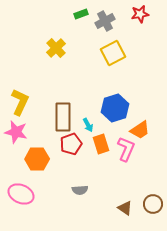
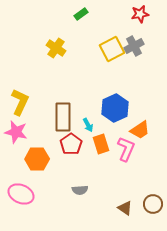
green rectangle: rotated 16 degrees counterclockwise
gray cross: moved 29 px right, 25 px down
yellow cross: rotated 12 degrees counterclockwise
yellow square: moved 1 px left, 4 px up
blue hexagon: rotated 8 degrees counterclockwise
red pentagon: rotated 15 degrees counterclockwise
